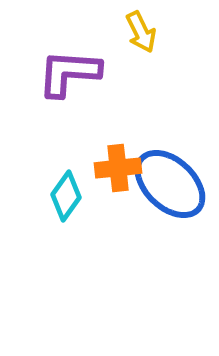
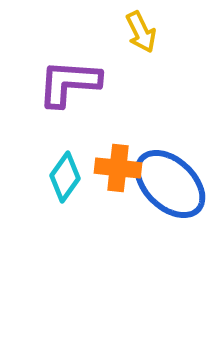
purple L-shape: moved 10 px down
orange cross: rotated 12 degrees clockwise
cyan diamond: moved 1 px left, 19 px up
